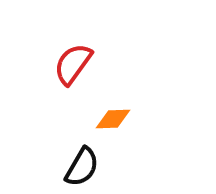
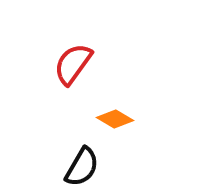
orange diamond: moved 2 px right; rotated 33 degrees clockwise
